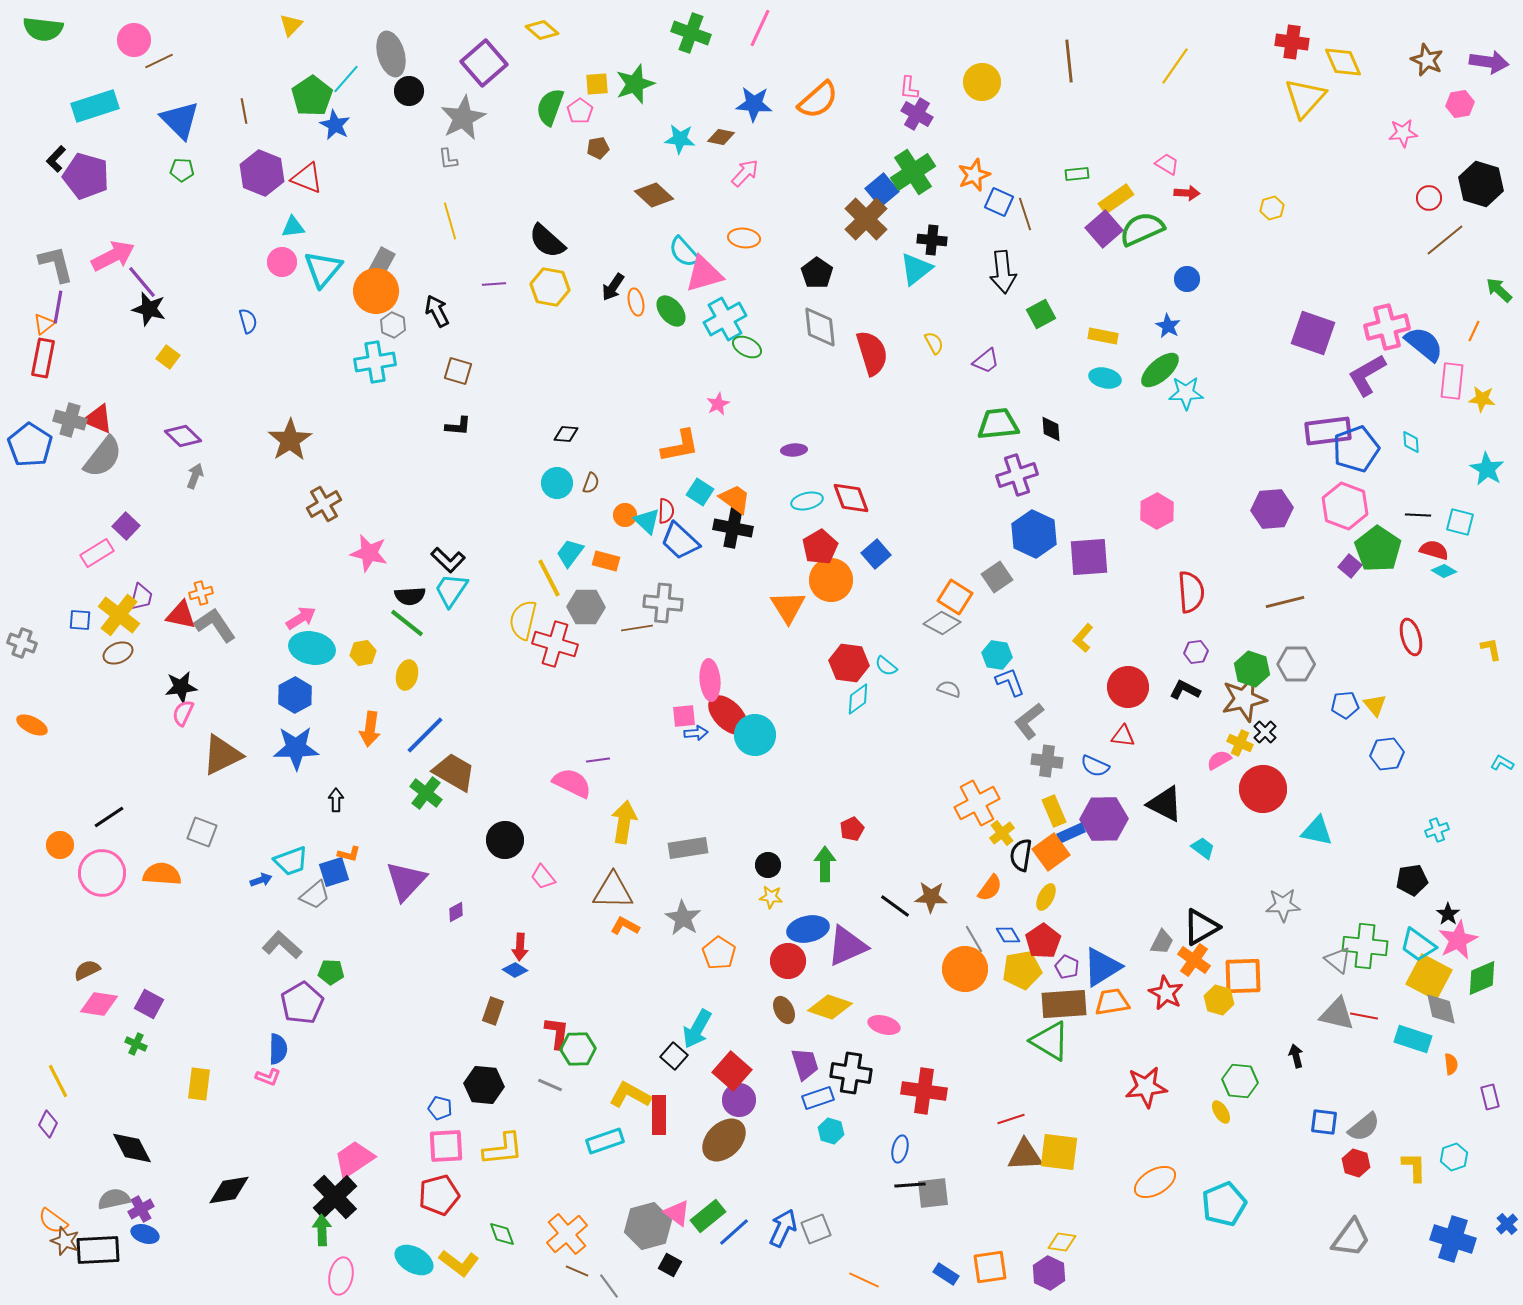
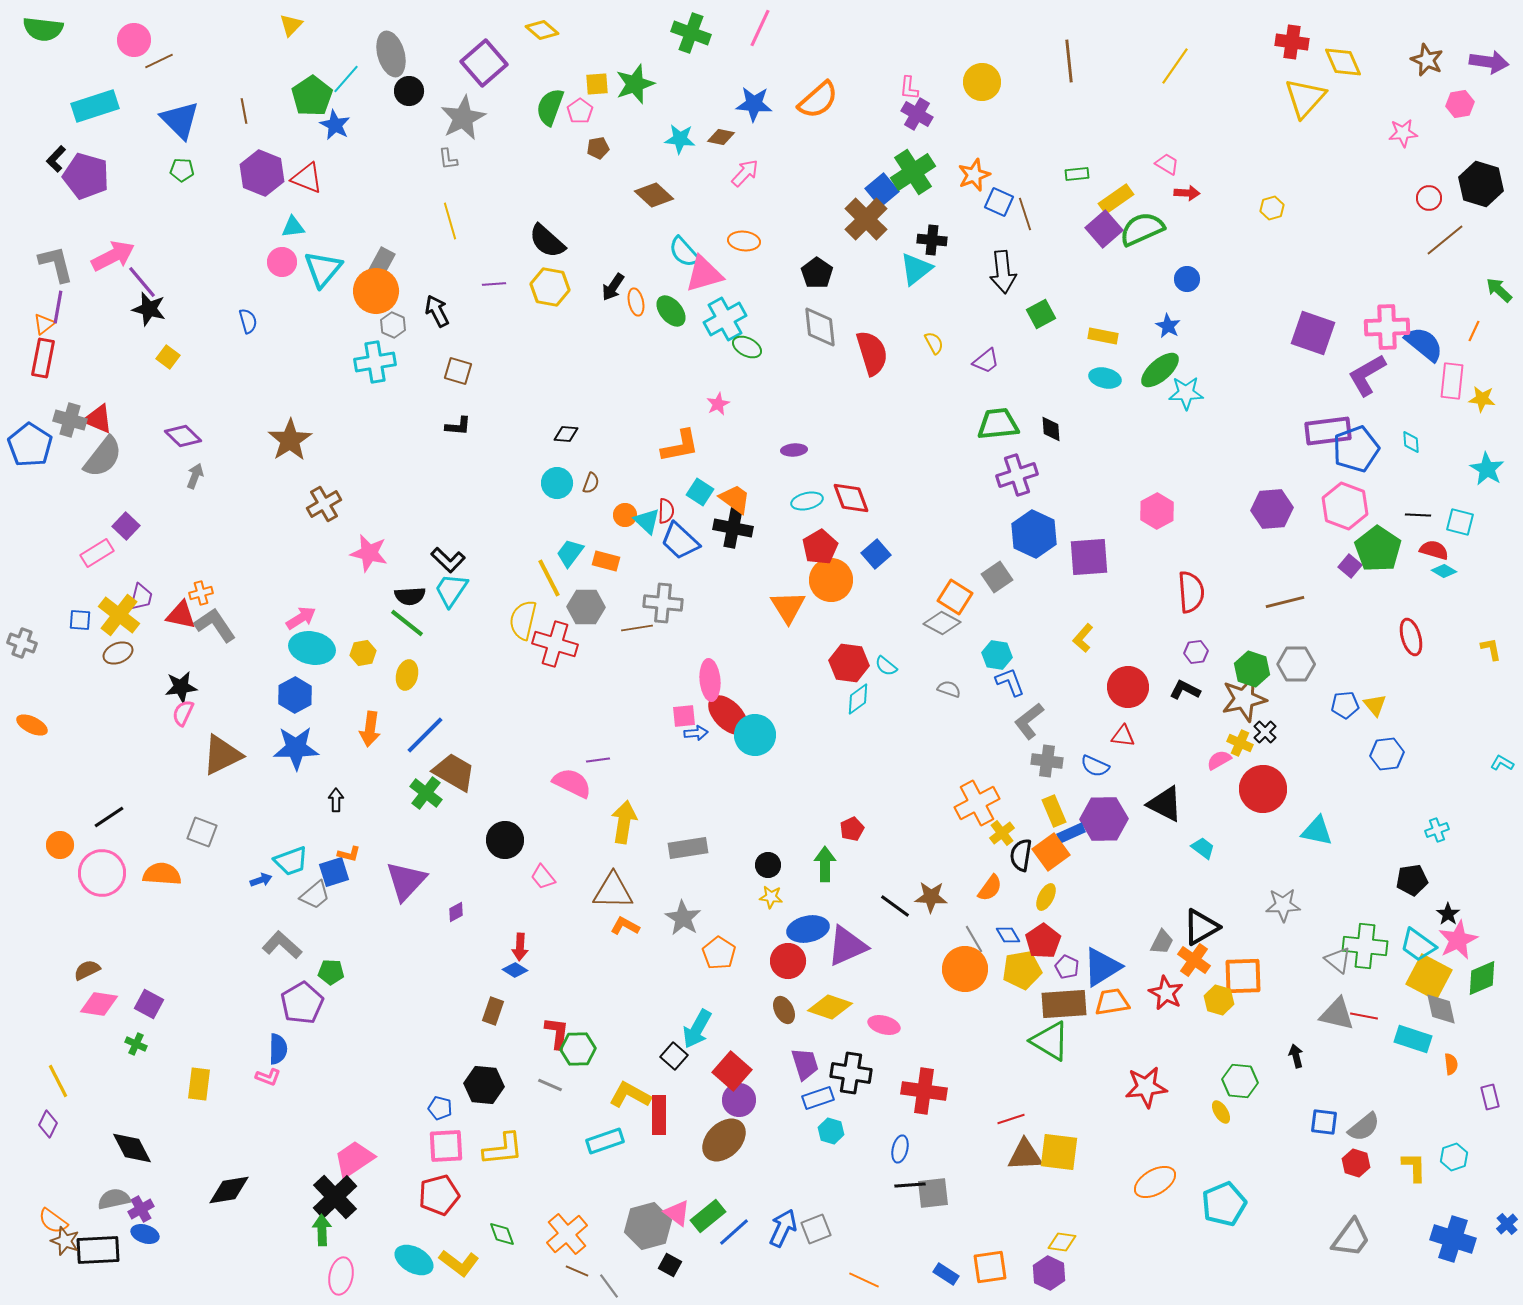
orange ellipse at (744, 238): moved 3 px down
pink cross at (1387, 327): rotated 12 degrees clockwise
